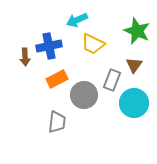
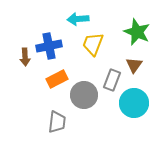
cyan arrow: moved 1 px right, 1 px up; rotated 20 degrees clockwise
green star: moved 1 px down
yellow trapezoid: rotated 85 degrees clockwise
